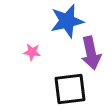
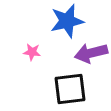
purple arrow: rotated 88 degrees clockwise
